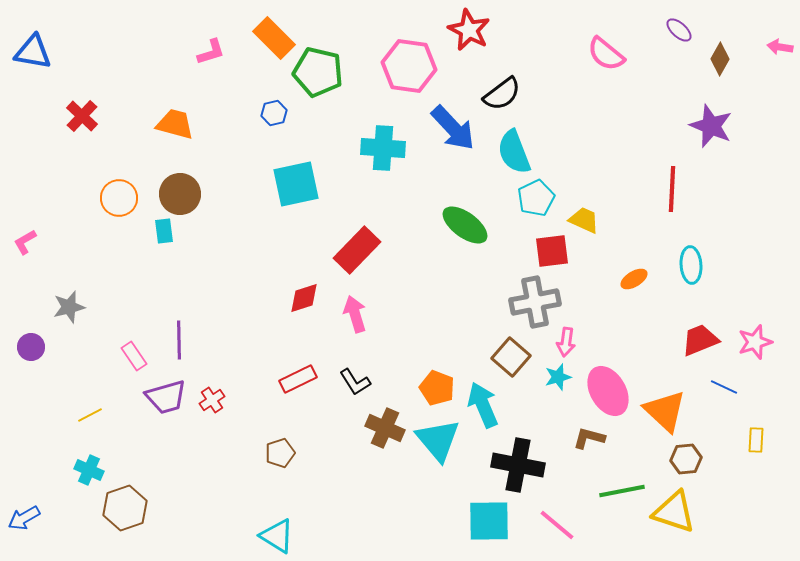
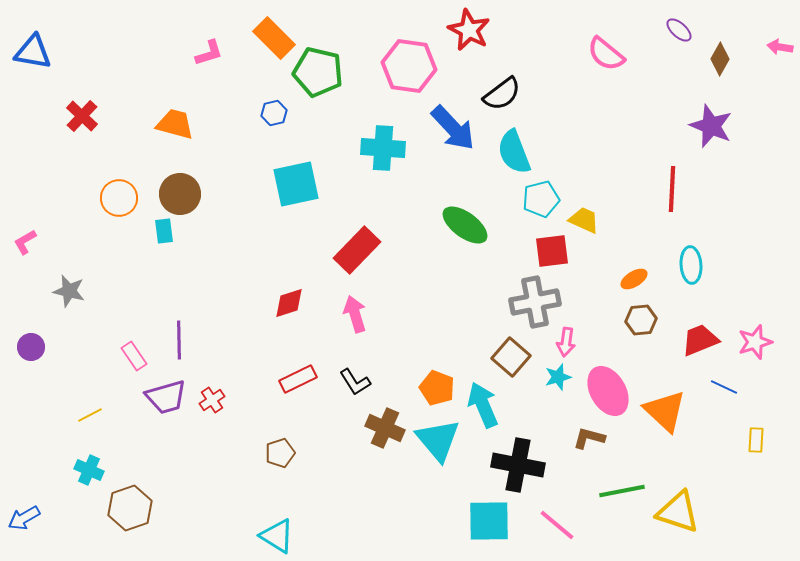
pink L-shape at (211, 52): moved 2 px left, 1 px down
cyan pentagon at (536, 198): moved 5 px right, 1 px down; rotated 12 degrees clockwise
red diamond at (304, 298): moved 15 px left, 5 px down
gray star at (69, 307): moved 16 px up; rotated 28 degrees clockwise
brown hexagon at (686, 459): moved 45 px left, 139 px up
brown hexagon at (125, 508): moved 5 px right
yellow triangle at (674, 512): moved 4 px right
